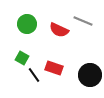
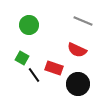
green circle: moved 2 px right, 1 px down
red semicircle: moved 18 px right, 20 px down
black circle: moved 12 px left, 9 px down
